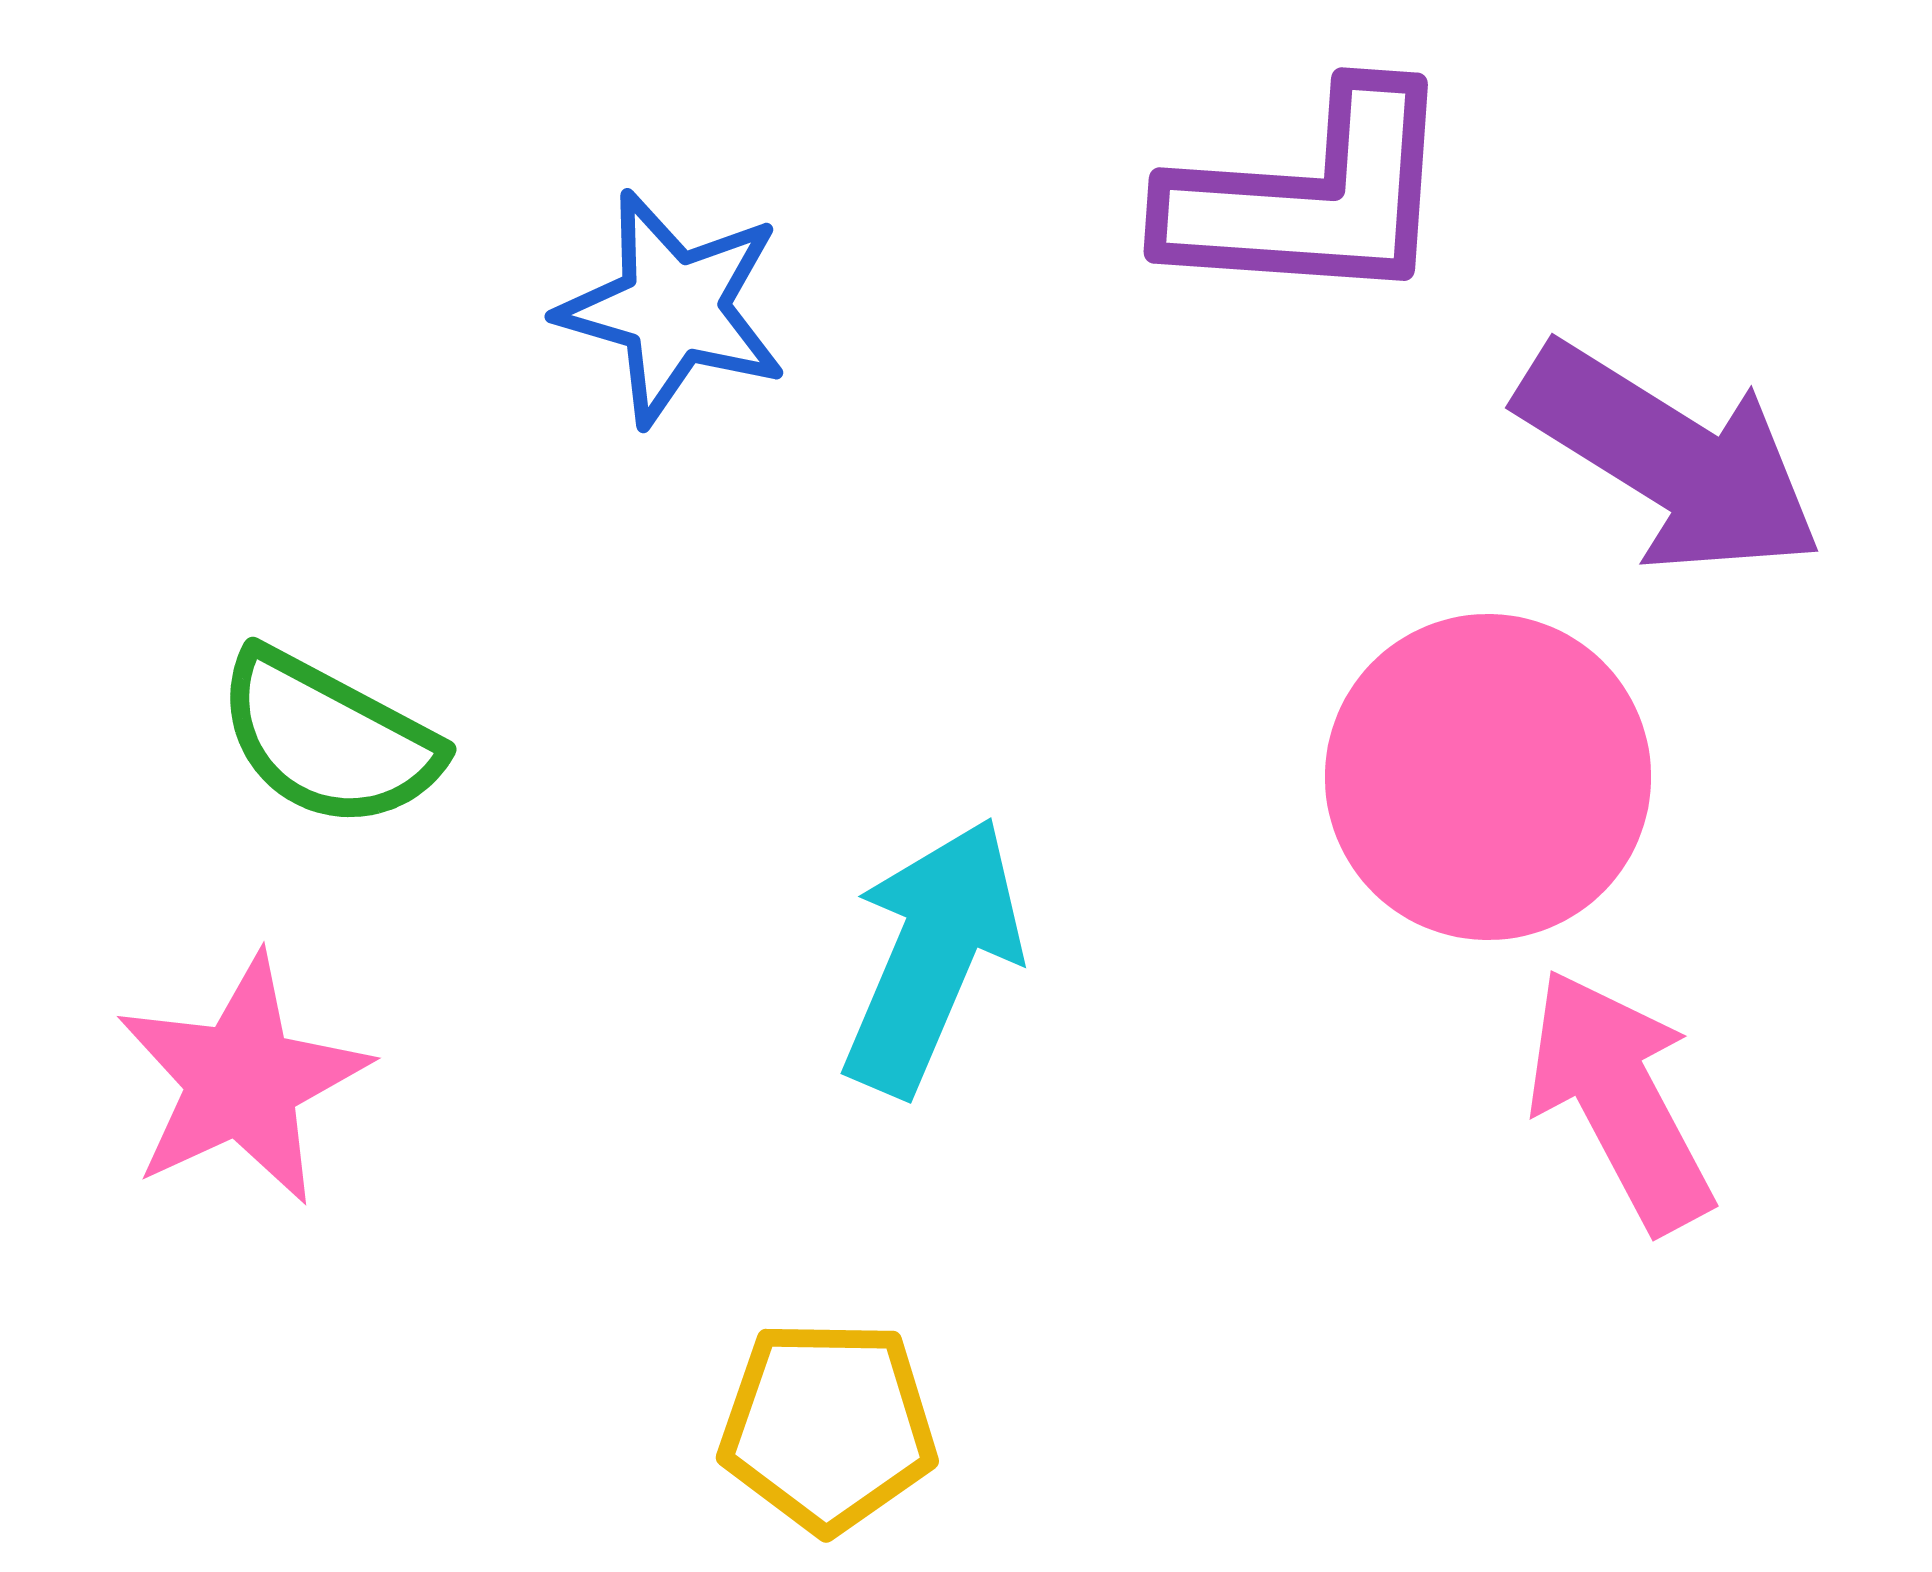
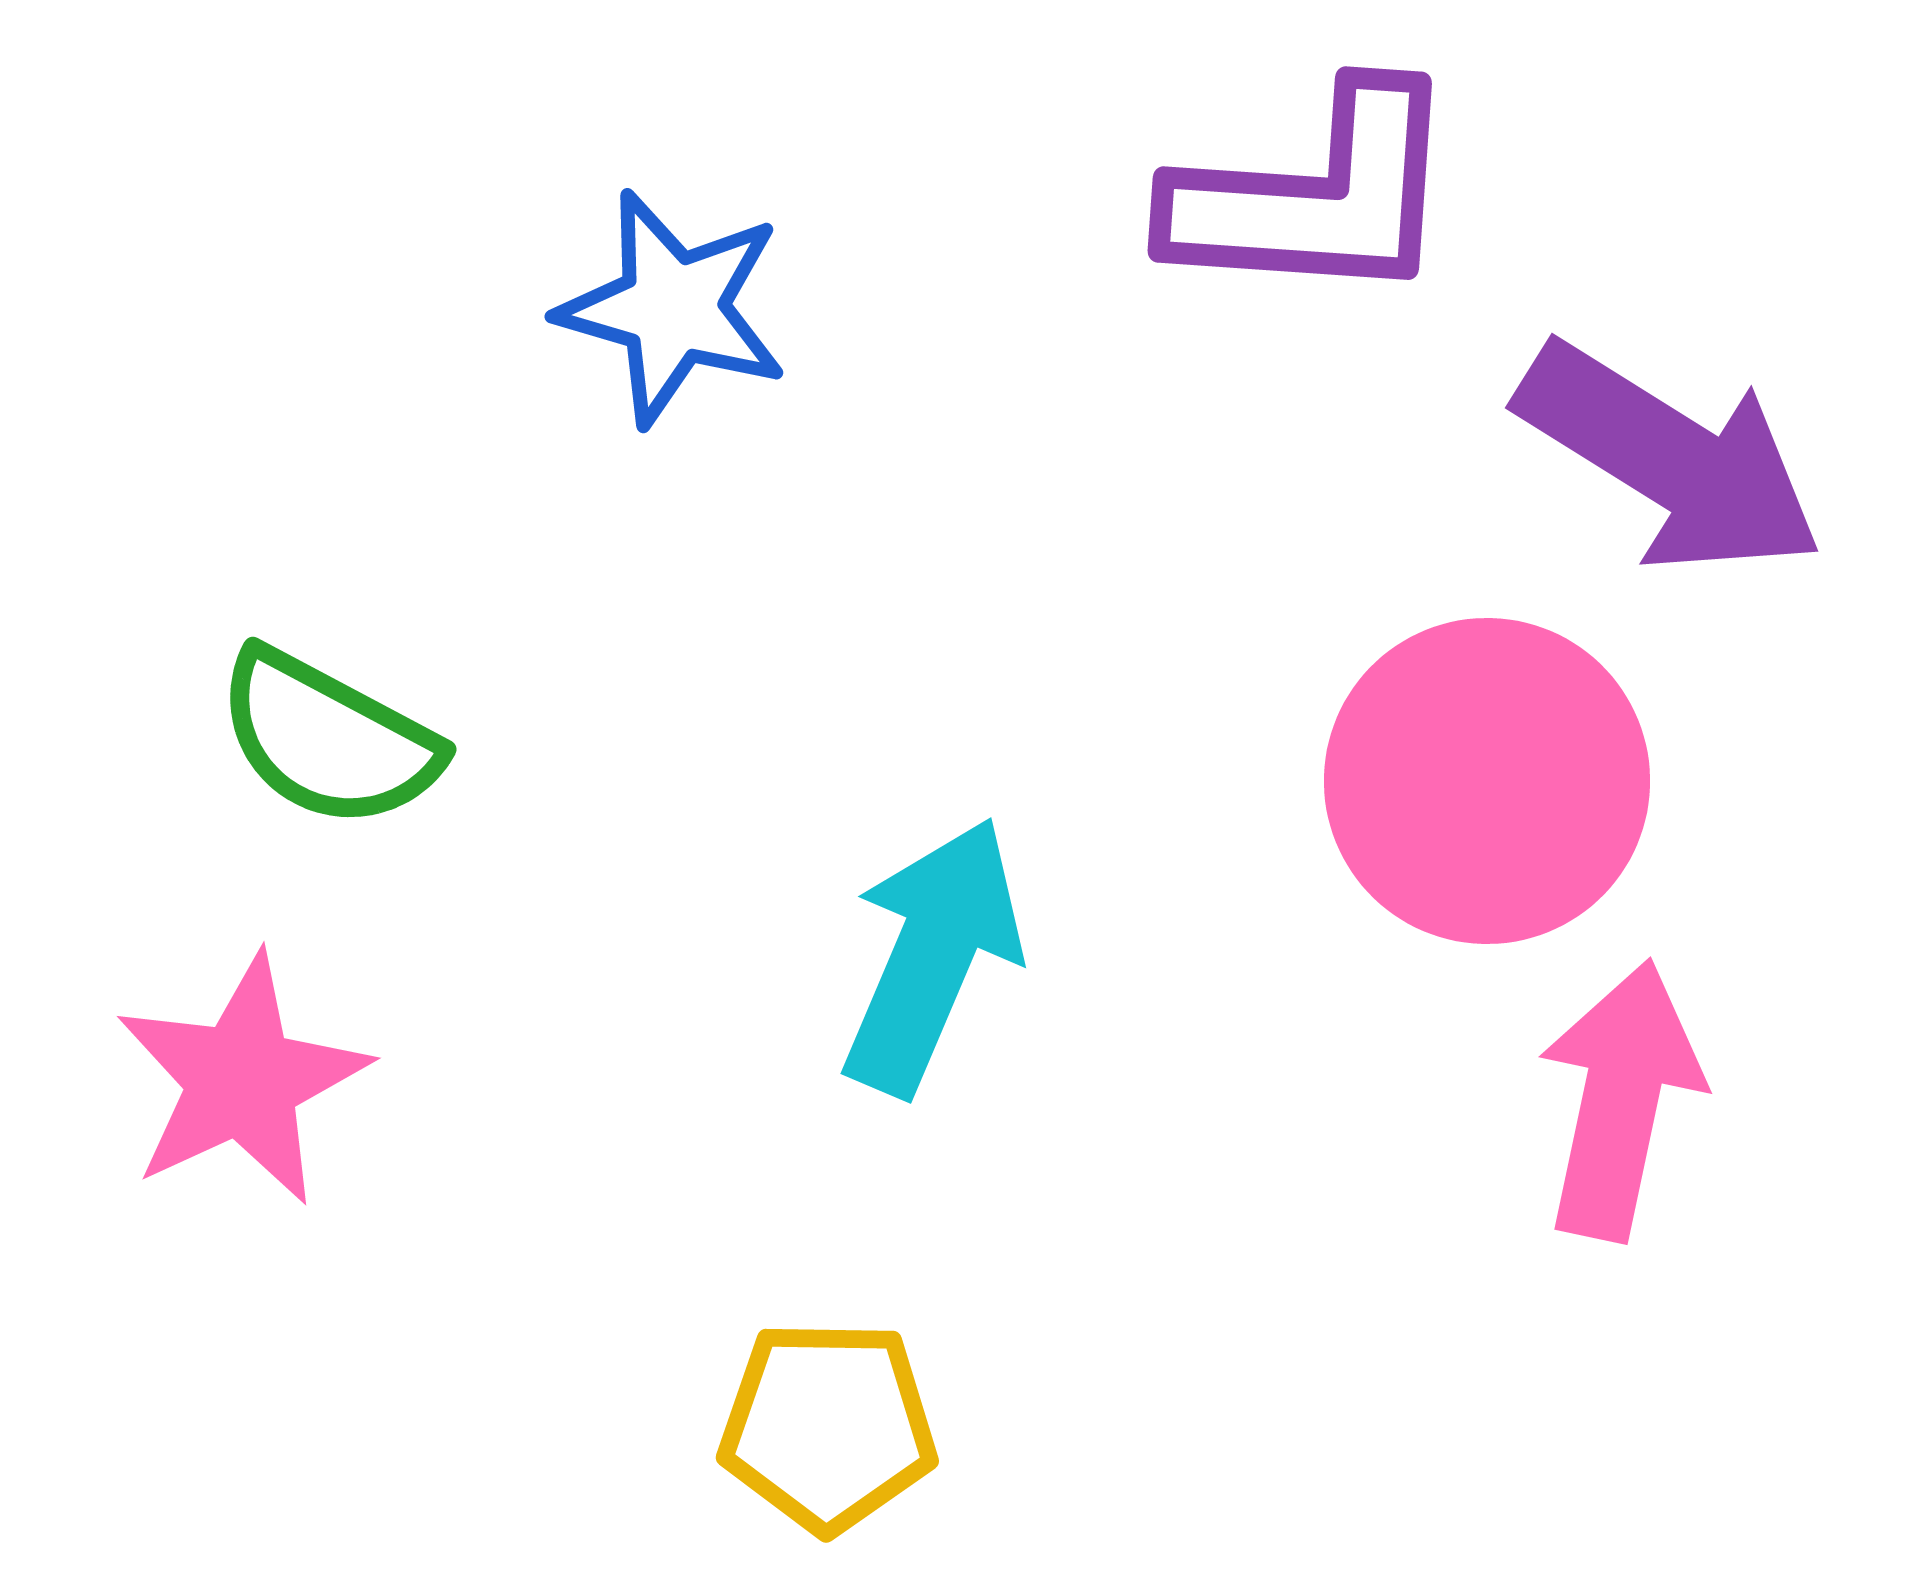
purple L-shape: moved 4 px right, 1 px up
pink circle: moved 1 px left, 4 px down
pink arrow: rotated 40 degrees clockwise
